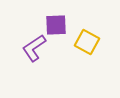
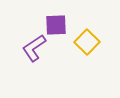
yellow square: rotated 15 degrees clockwise
